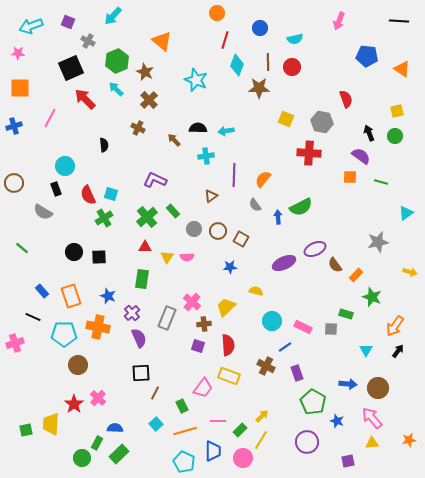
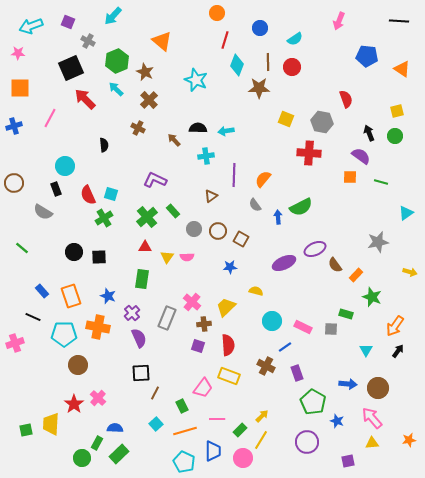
cyan semicircle at (295, 39): rotated 21 degrees counterclockwise
pink line at (218, 421): moved 1 px left, 2 px up
